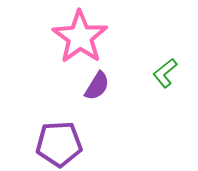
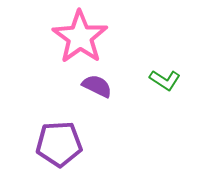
green L-shape: moved 7 px down; rotated 108 degrees counterclockwise
purple semicircle: rotated 96 degrees counterclockwise
